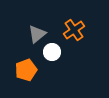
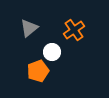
gray triangle: moved 8 px left, 6 px up
orange pentagon: moved 12 px right, 1 px down
